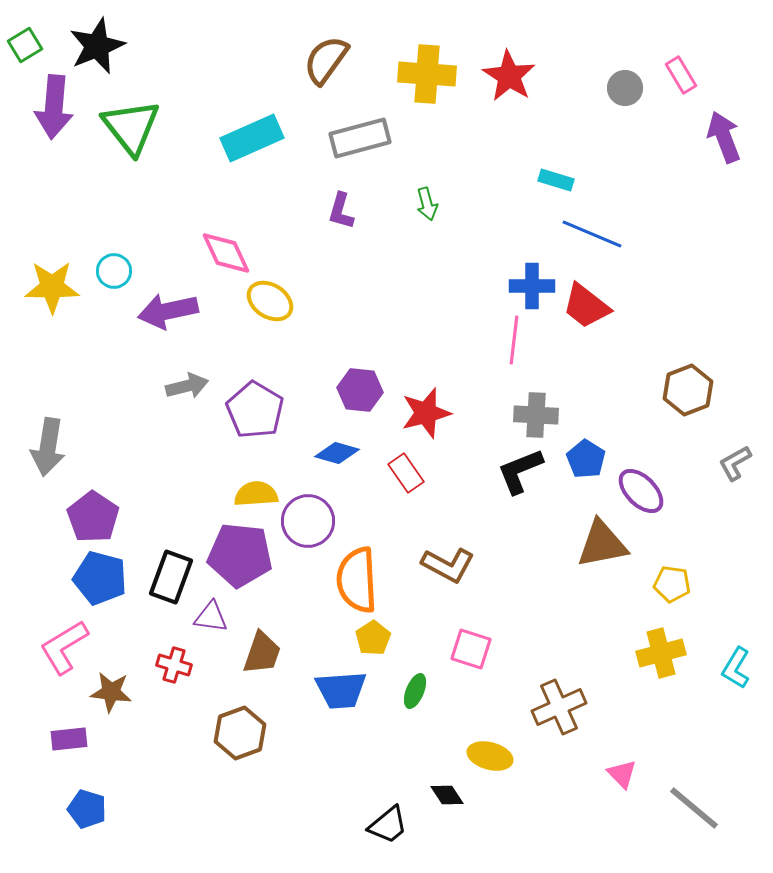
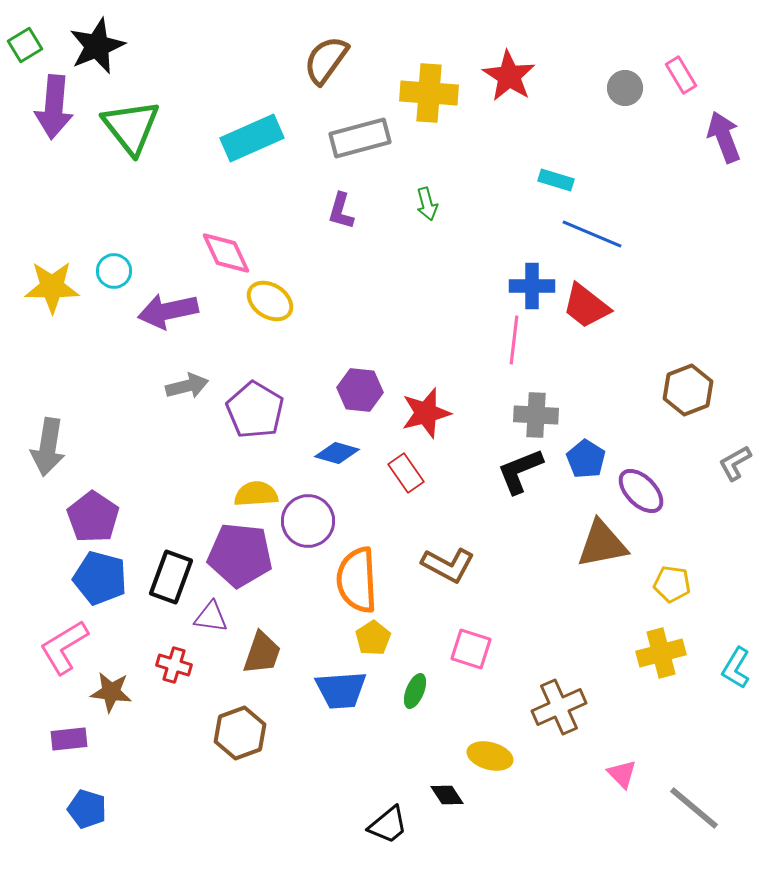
yellow cross at (427, 74): moved 2 px right, 19 px down
